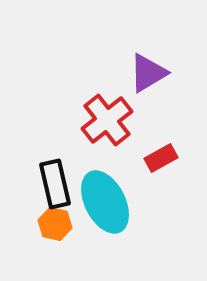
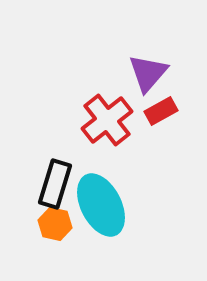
purple triangle: rotated 18 degrees counterclockwise
red rectangle: moved 47 px up
black rectangle: rotated 30 degrees clockwise
cyan ellipse: moved 4 px left, 3 px down
